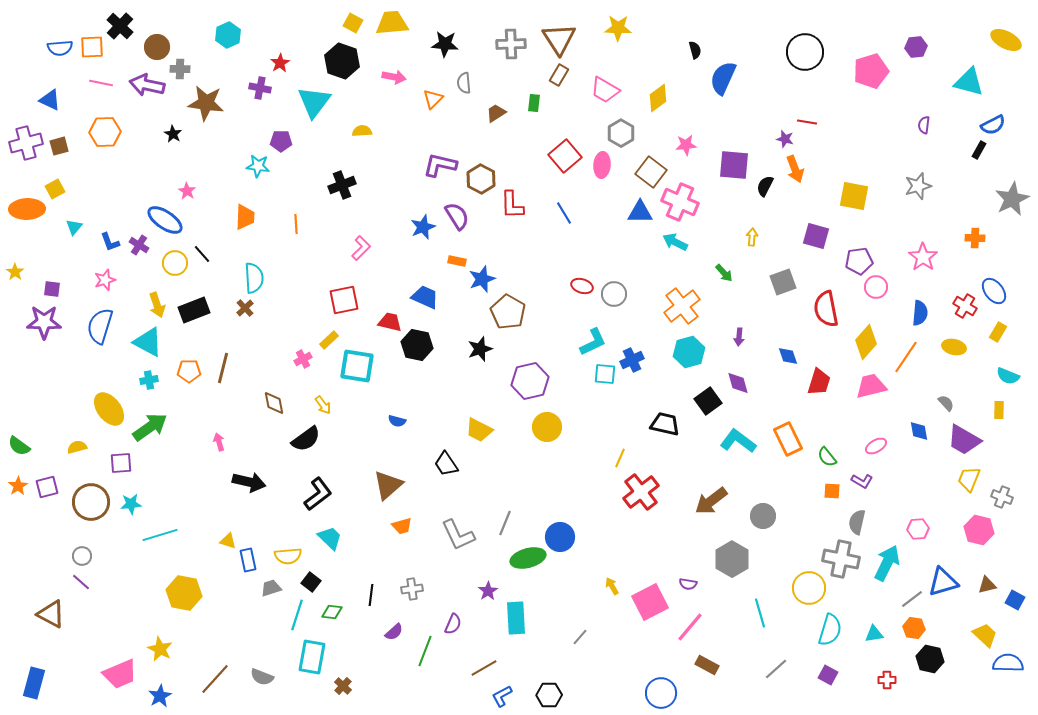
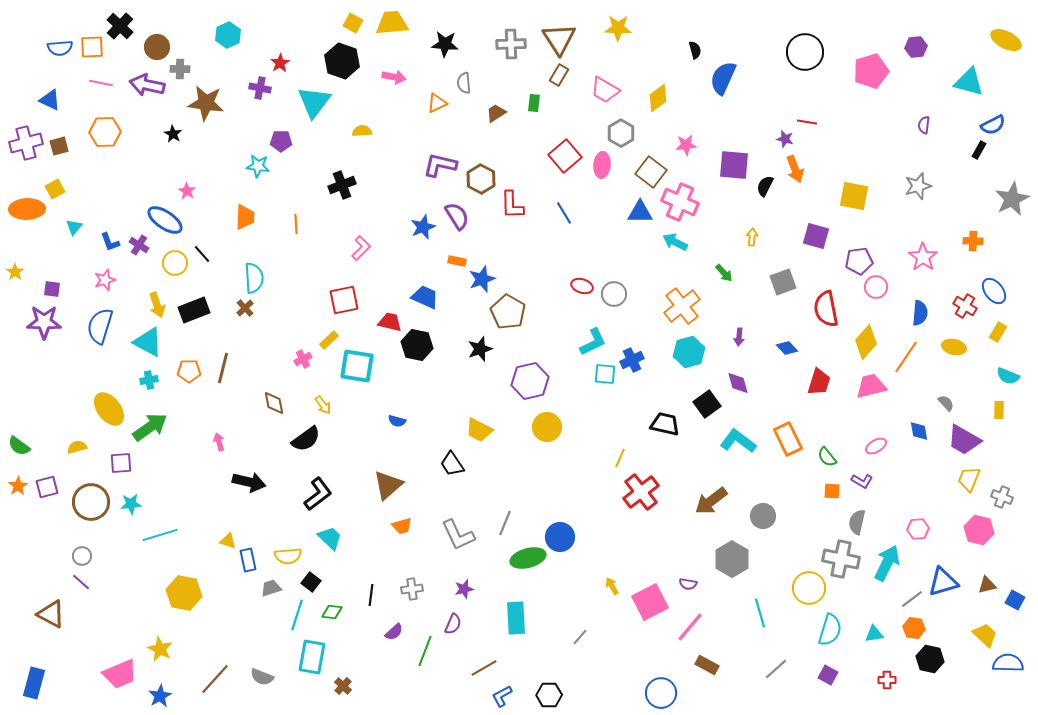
orange triangle at (433, 99): moved 4 px right, 4 px down; rotated 20 degrees clockwise
orange cross at (975, 238): moved 2 px left, 3 px down
blue diamond at (788, 356): moved 1 px left, 8 px up; rotated 25 degrees counterclockwise
black square at (708, 401): moved 1 px left, 3 px down
black trapezoid at (446, 464): moved 6 px right
purple star at (488, 591): moved 24 px left, 2 px up; rotated 18 degrees clockwise
